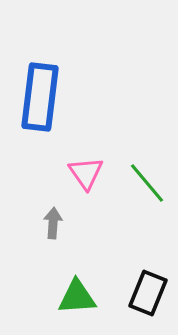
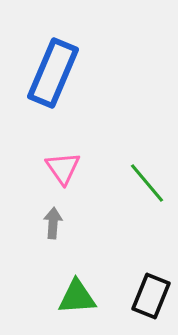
blue rectangle: moved 13 px right, 24 px up; rotated 16 degrees clockwise
pink triangle: moved 23 px left, 5 px up
black rectangle: moved 3 px right, 3 px down
